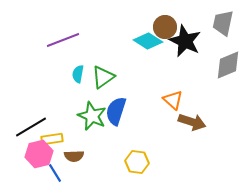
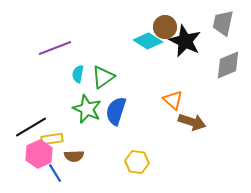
purple line: moved 8 px left, 8 px down
green star: moved 5 px left, 7 px up
pink hexagon: rotated 12 degrees counterclockwise
